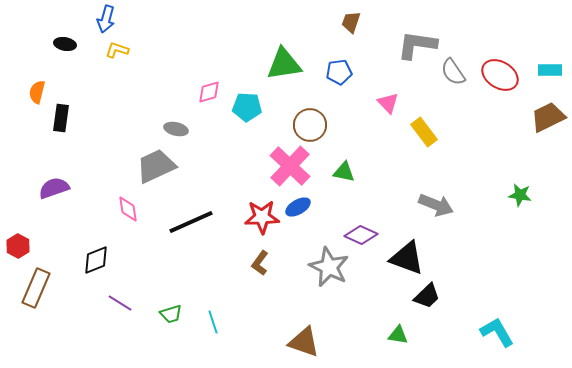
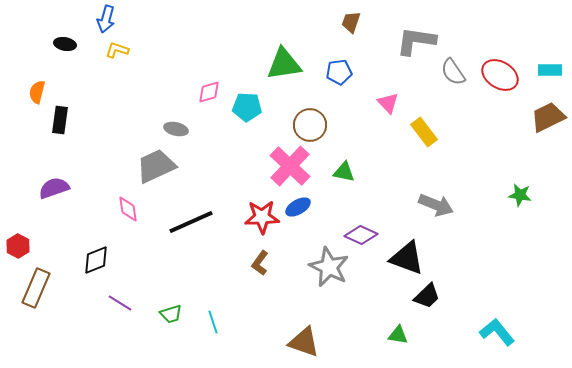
gray L-shape at (417, 45): moved 1 px left, 4 px up
black rectangle at (61, 118): moved 1 px left, 2 px down
cyan L-shape at (497, 332): rotated 9 degrees counterclockwise
